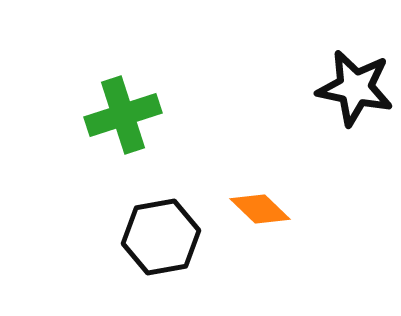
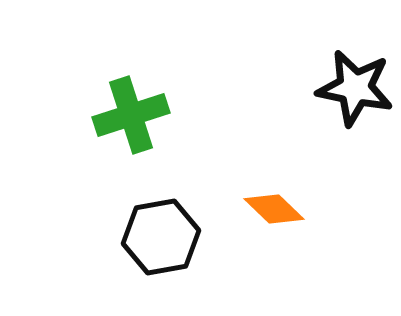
green cross: moved 8 px right
orange diamond: moved 14 px right
